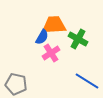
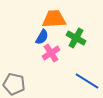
orange trapezoid: moved 6 px up
green cross: moved 2 px left, 1 px up
gray pentagon: moved 2 px left
